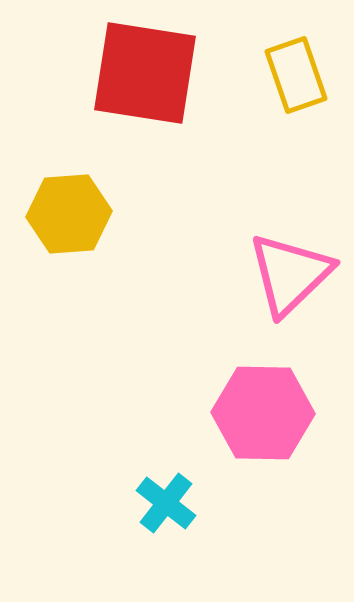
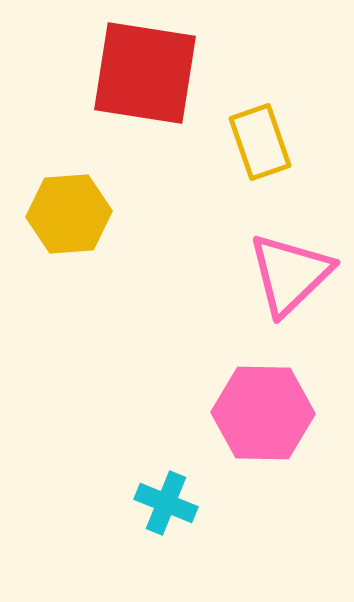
yellow rectangle: moved 36 px left, 67 px down
cyan cross: rotated 16 degrees counterclockwise
